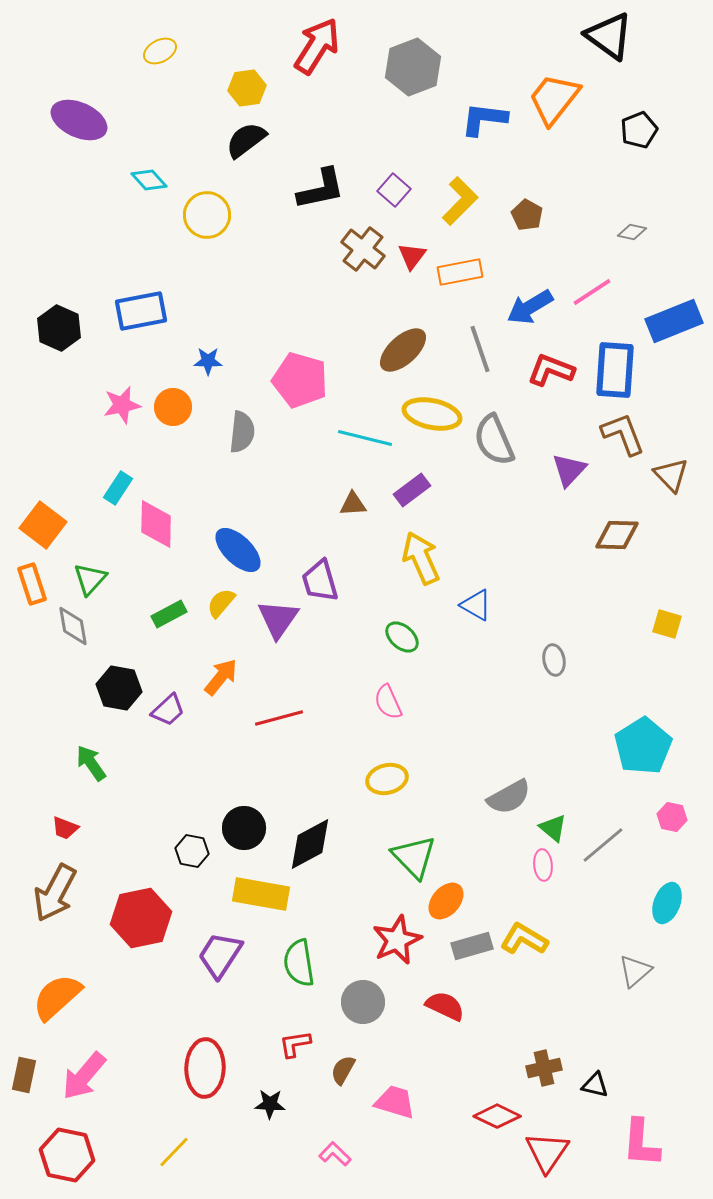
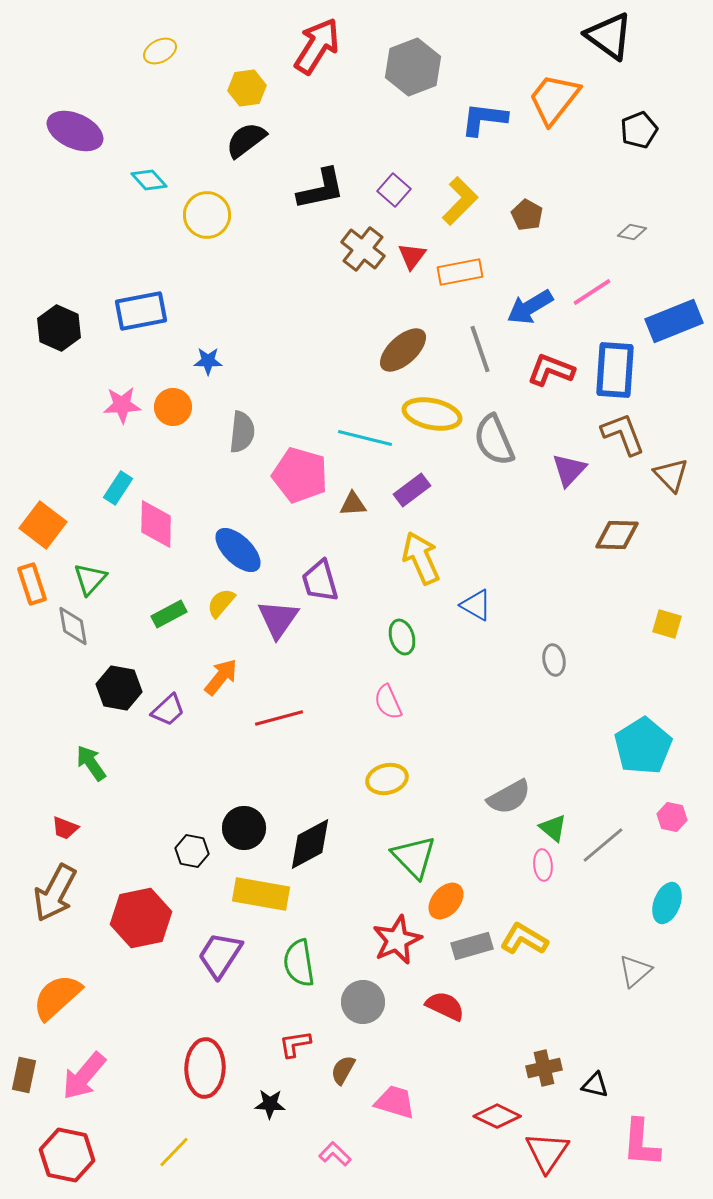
purple ellipse at (79, 120): moved 4 px left, 11 px down
pink pentagon at (300, 380): moved 95 px down
pink star at (122, 405): rotated 9 degrees clockwise
green ellipse at (402, 637): rotated 32 degrees clockwise
